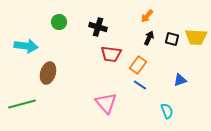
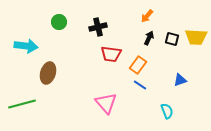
black cross: rotated 30 degrees counterclockwise
